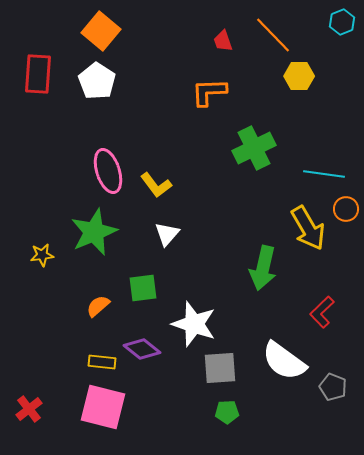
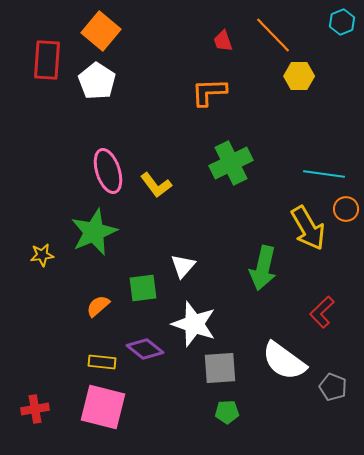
red rectangle: moved 9 px right, 14 px up
green cross: moved 23 px left, 15 px down
white triangle: moved 16 px right, 32 px down
purple diamond: moved 3 px right
red cross: moved 6 px right; rotated 28 degrees clockwise
